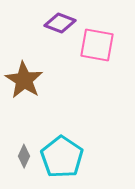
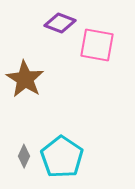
brown star: moved 1 px right, 1 px up
